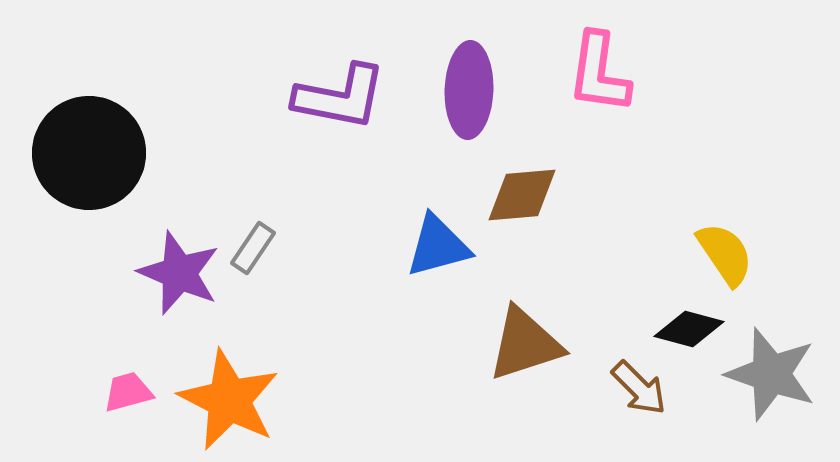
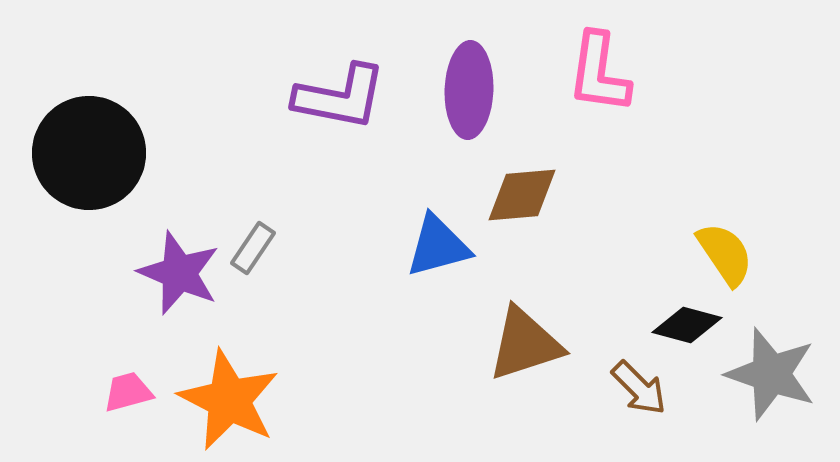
black diamond: moved 2 px left, 4 px up
